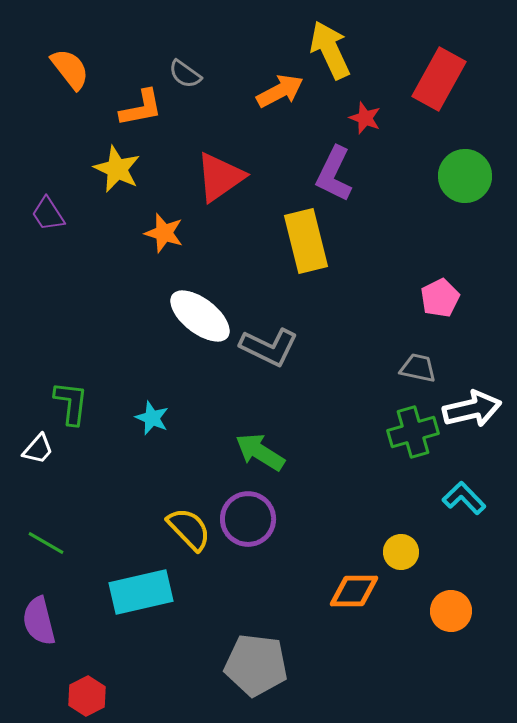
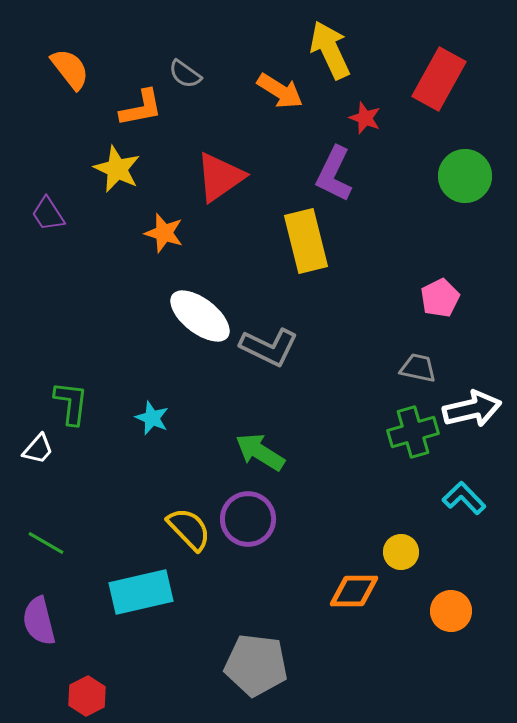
orange arrow: rotated 60 degrees clockwise
